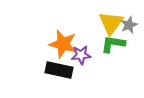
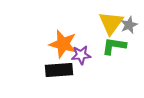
green L-shape: moved 1 px right, 2 px down
black rectangle: rotated 16 degrees counterclockwise
